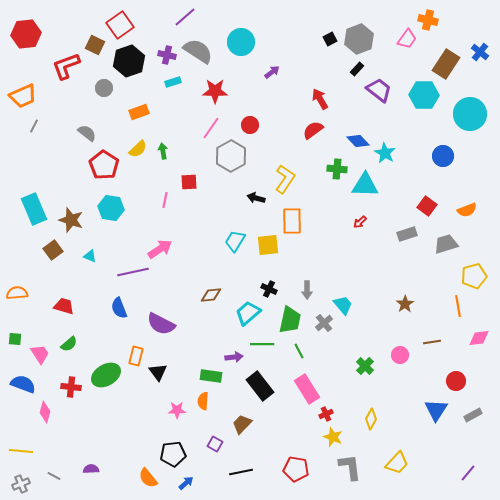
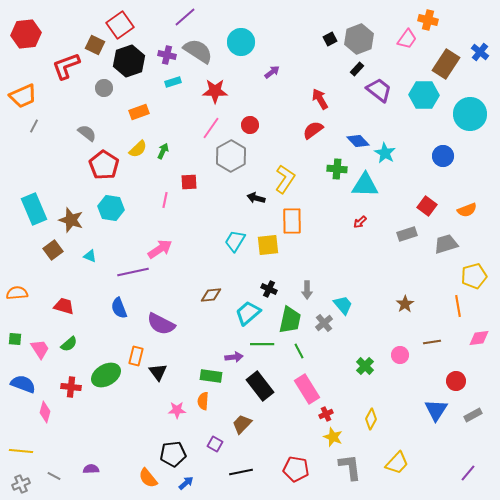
green arrow at (163, 151): rotated 35 degrees clockwise
pink trapezoid at (40, 354): moved 5 px up
